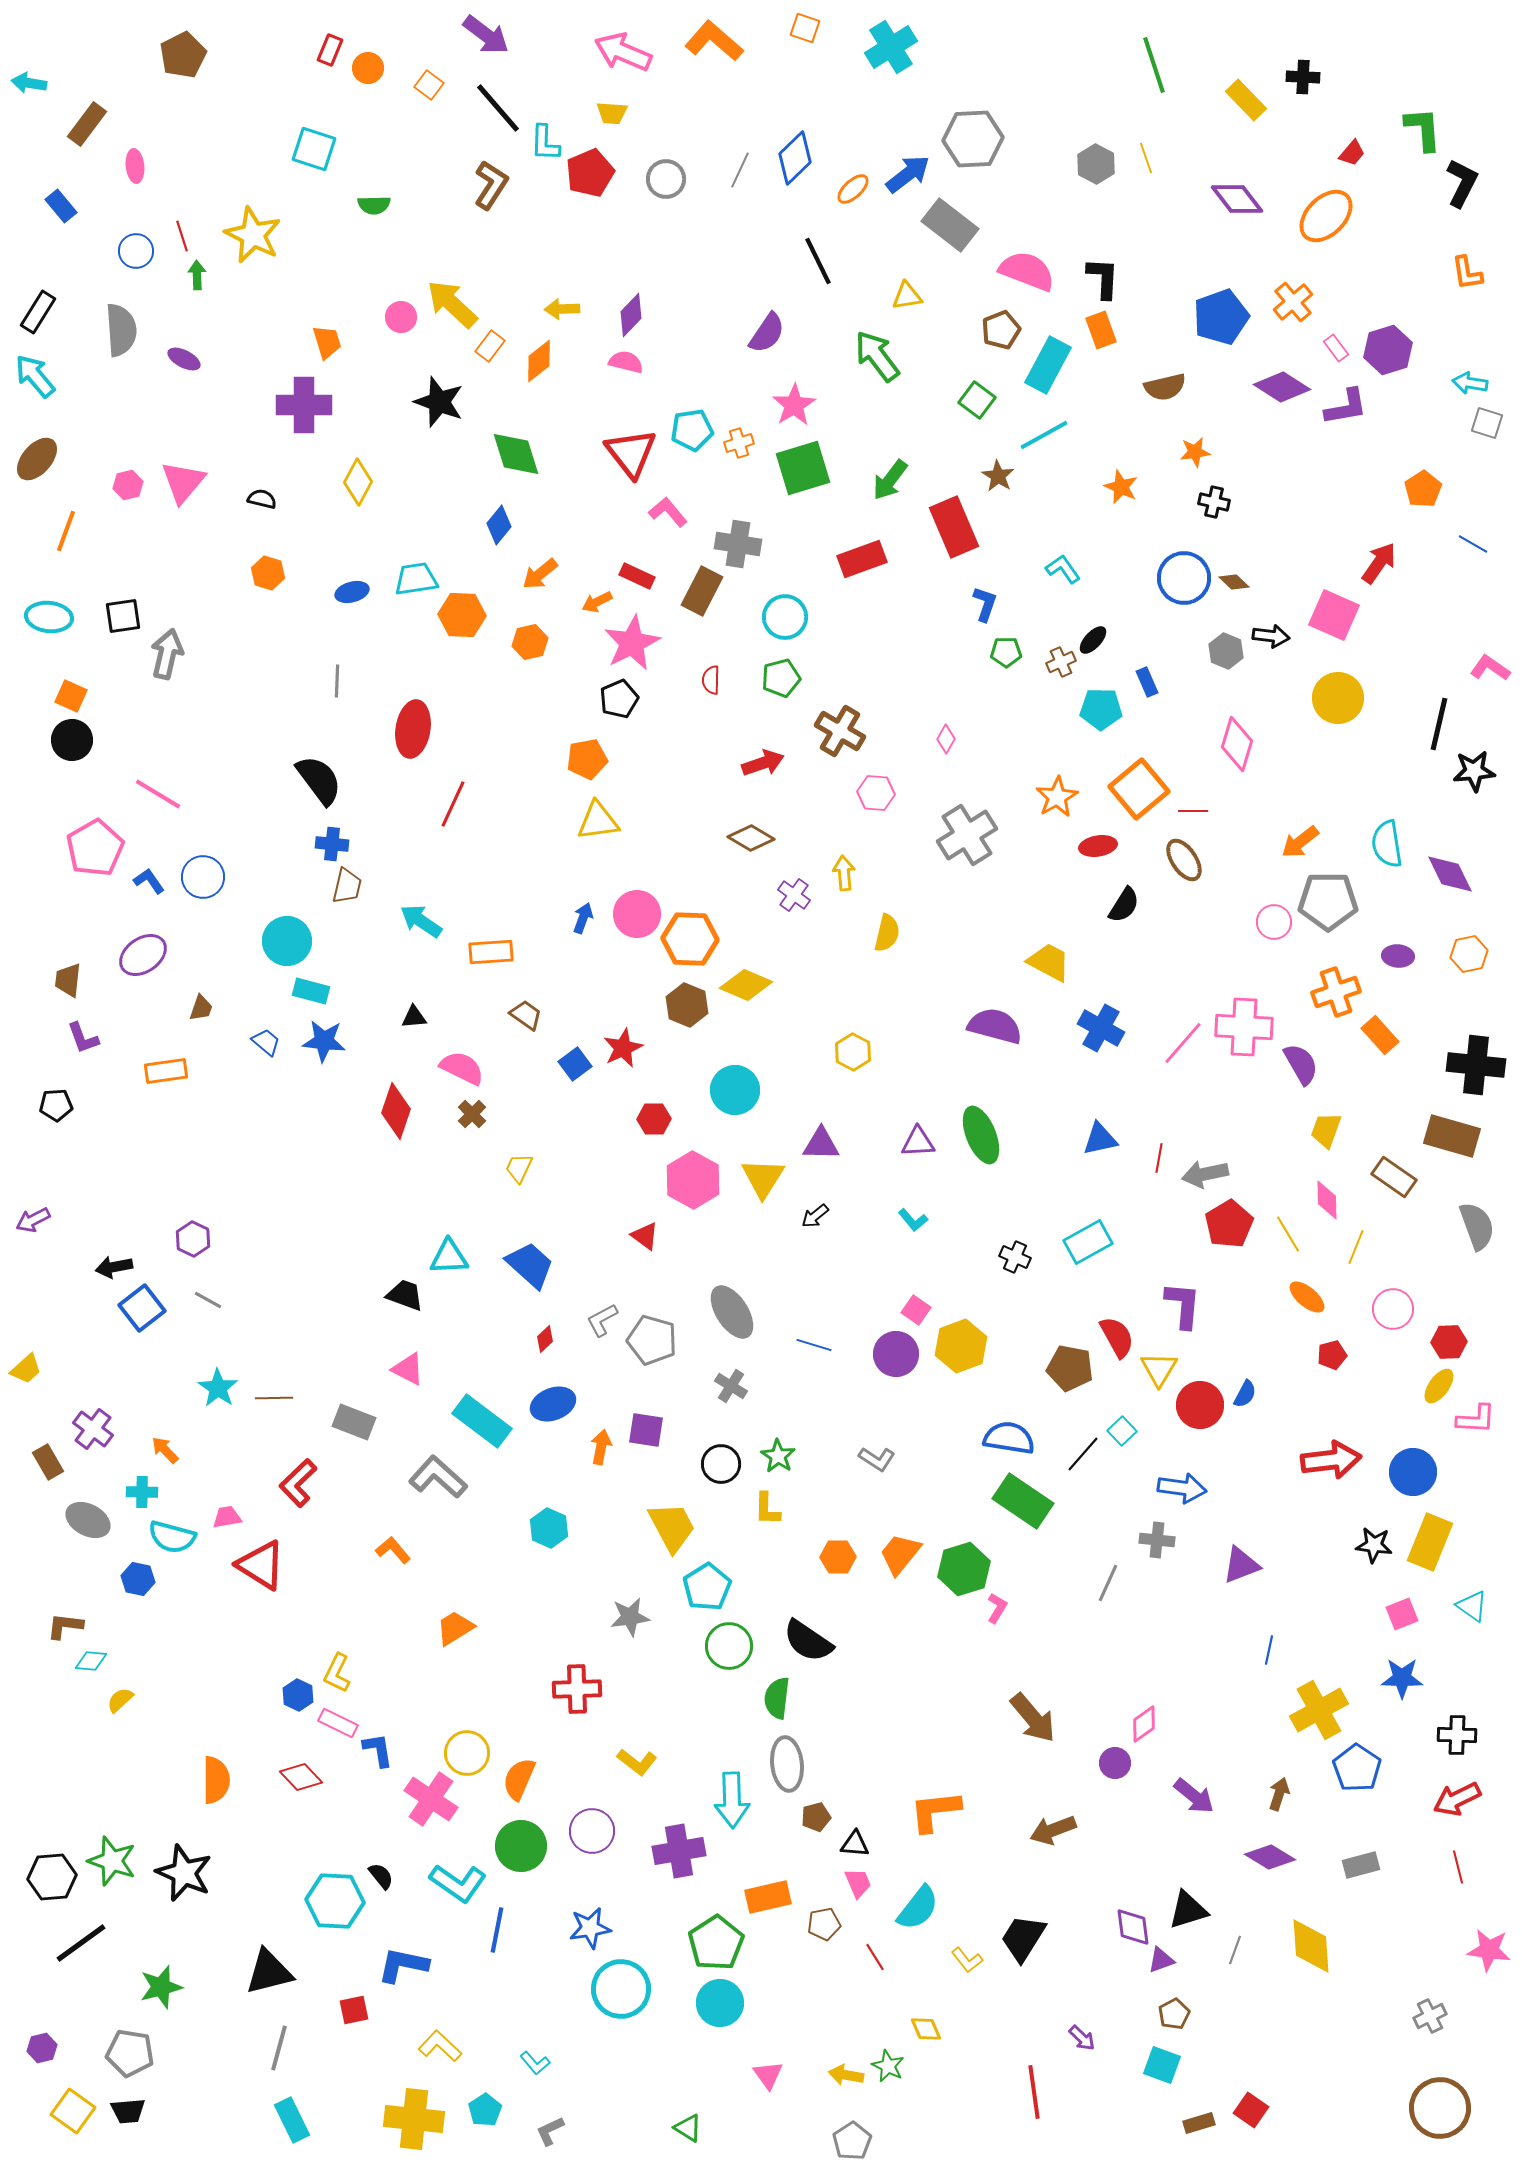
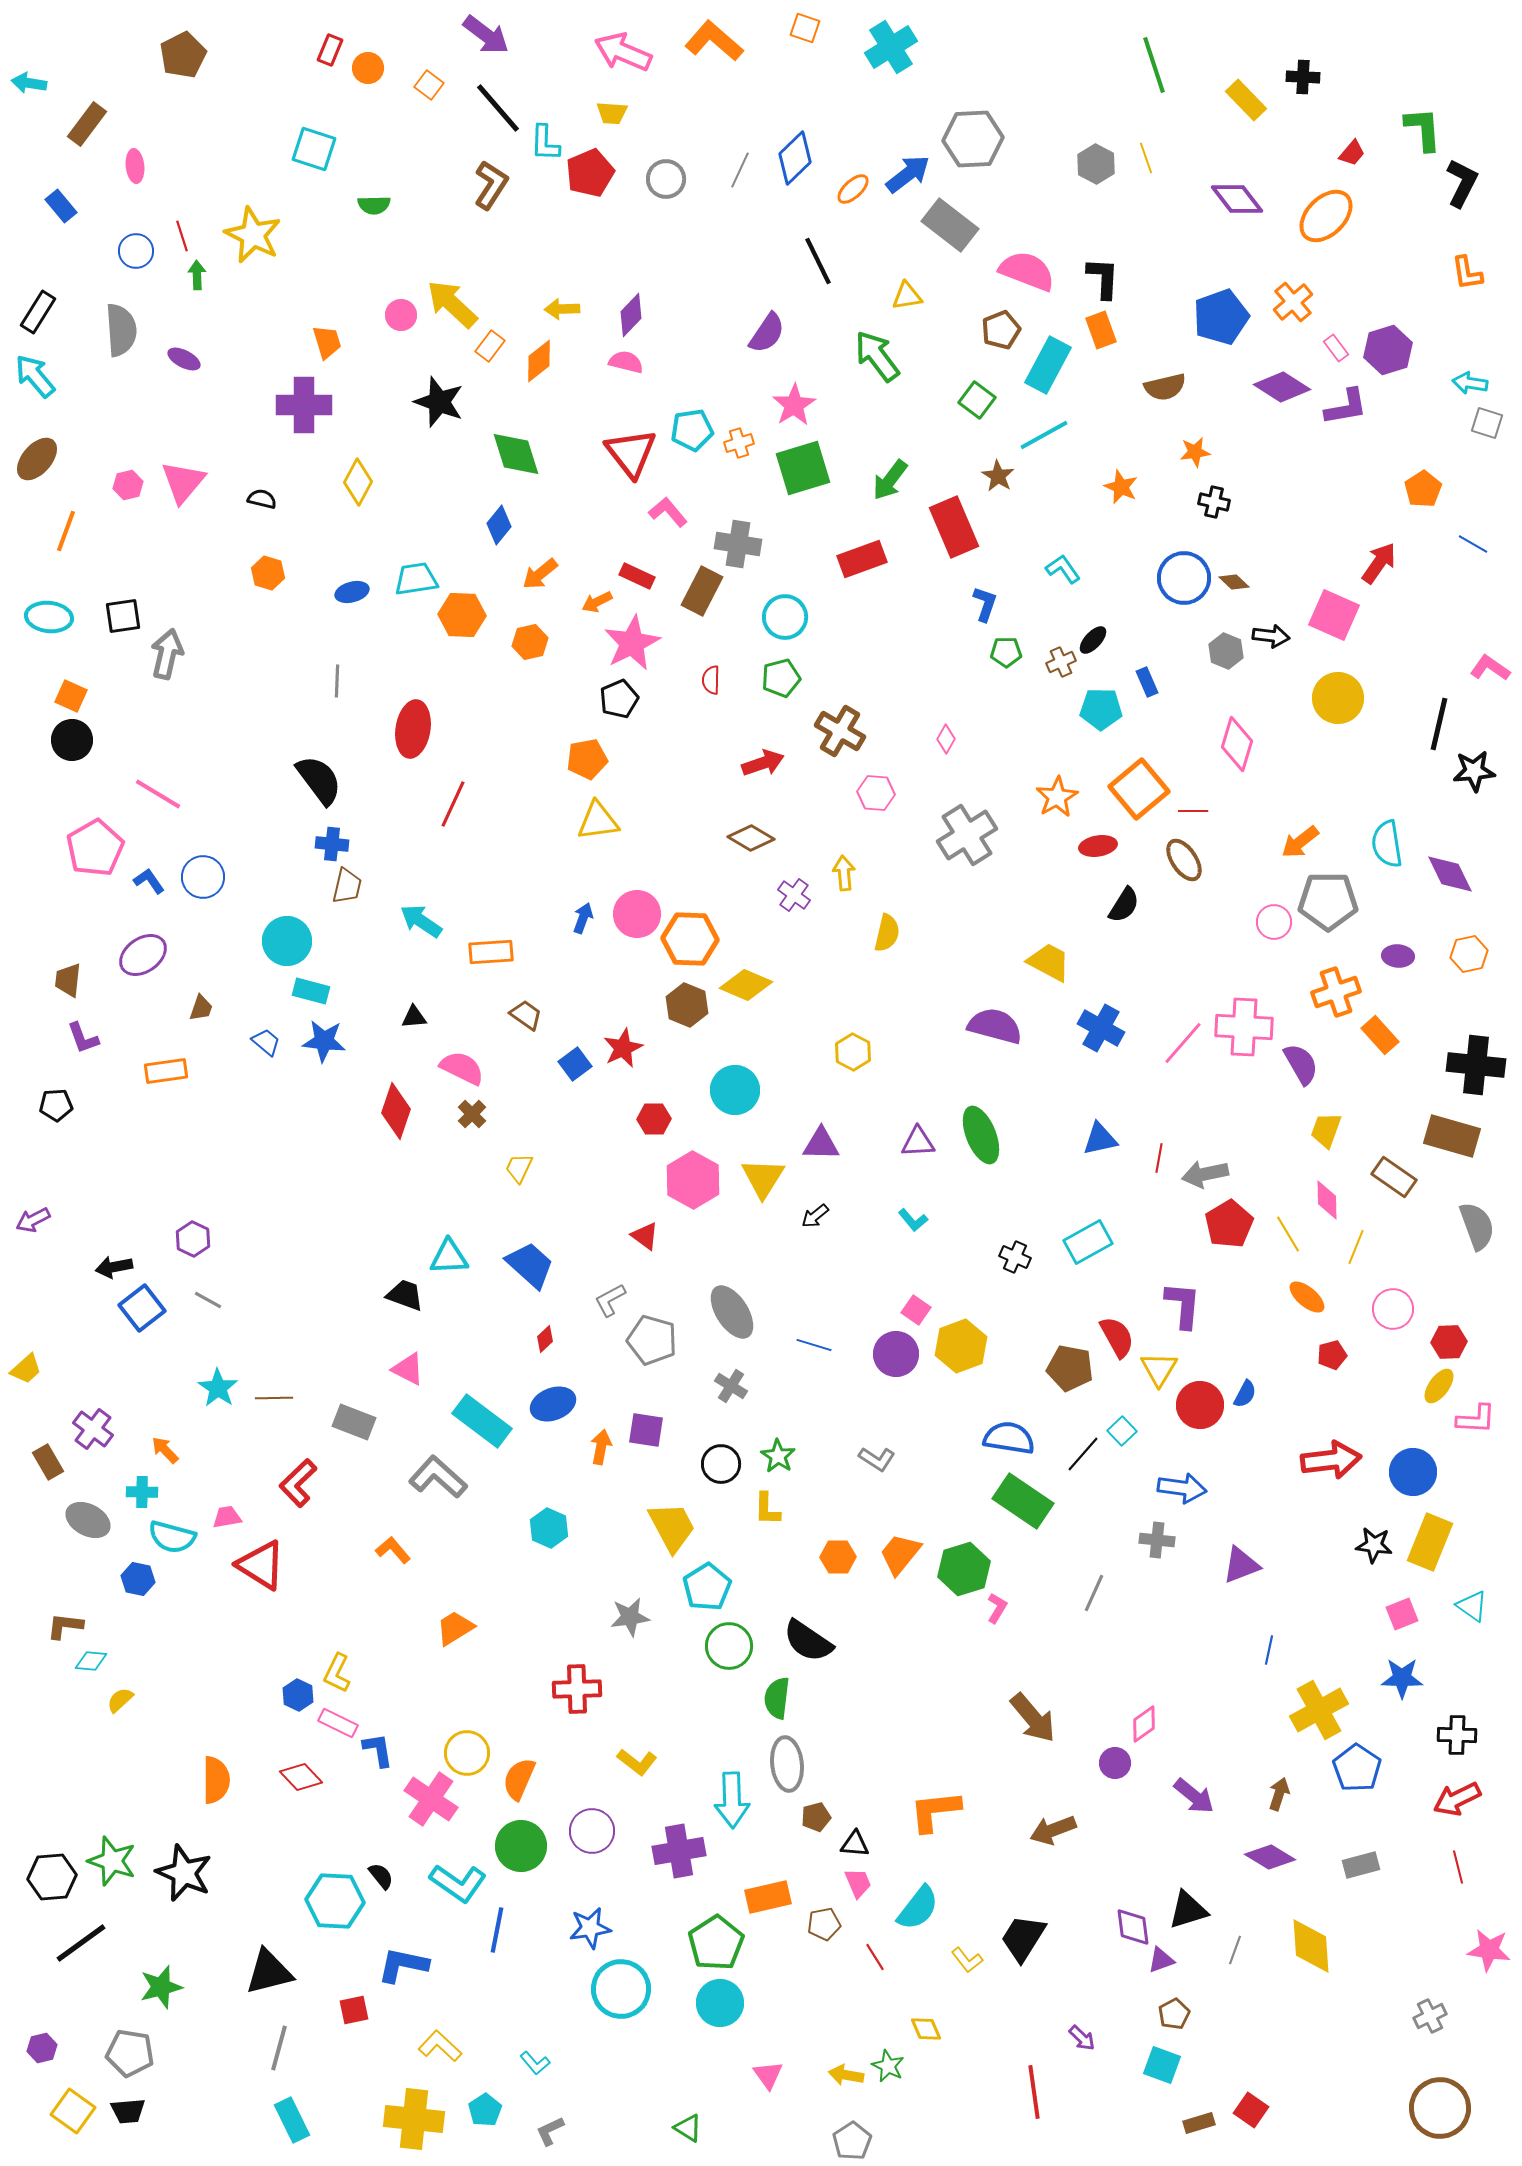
pink circle at (401, 317): moved 2 px up
gray L-shape at (602, 1320): moved 8 px right, 20 px up
gray line at (1108, 1583): moved 14 px left, 10 px down
